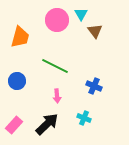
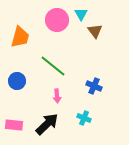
green line: moved 2 px left; rotated 12 degrees clockwise
pink rectangle: rotated 54 degrees clockwise
